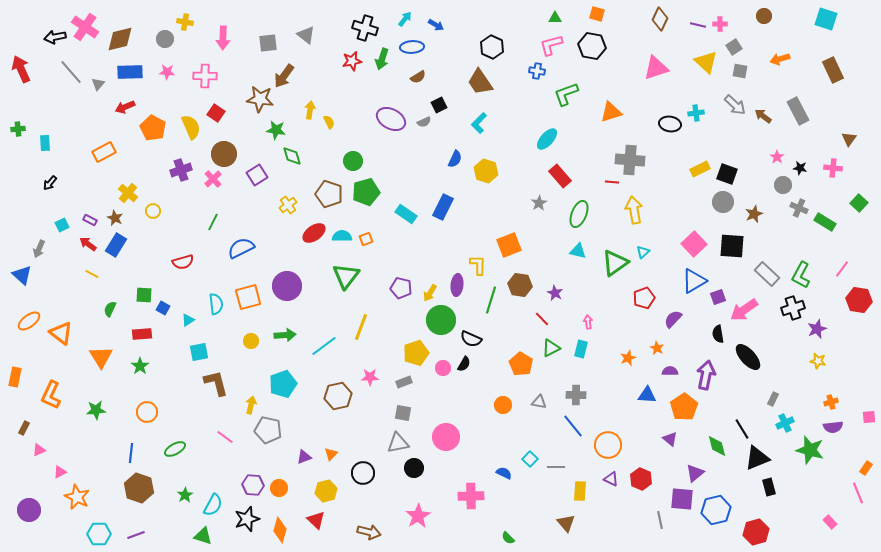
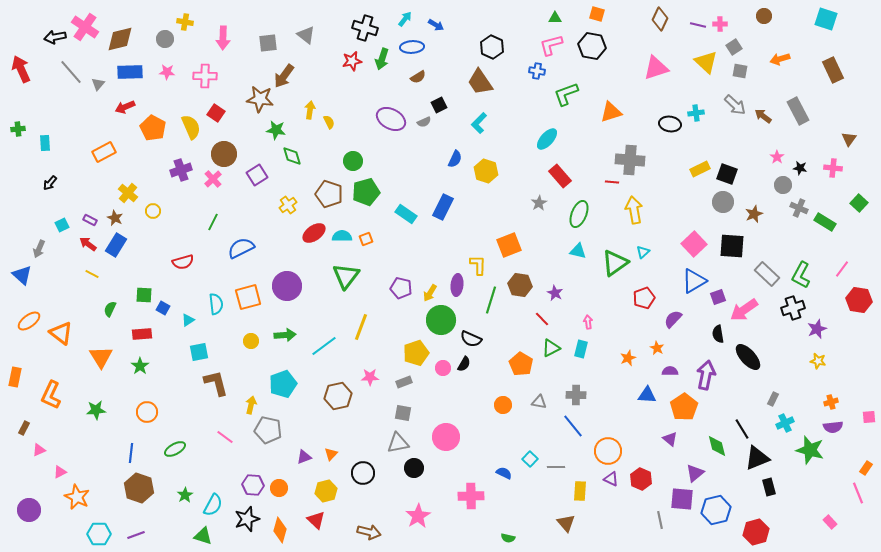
orange circle at (608, 445): moved 6 px down
green semicircle at (508, 538): rotated 32 degrees counterclockwise
